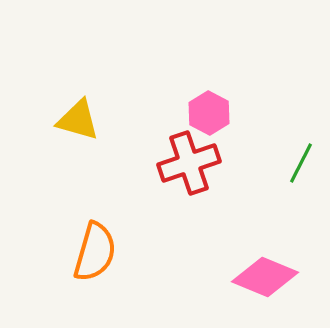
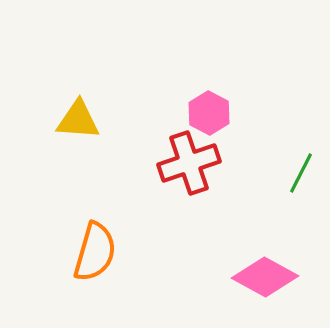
yellow triangle: rotated 12 degrees counterclockwise
green line: moved 10 px down
pink diamond: rotated 6 degrees clockwise
